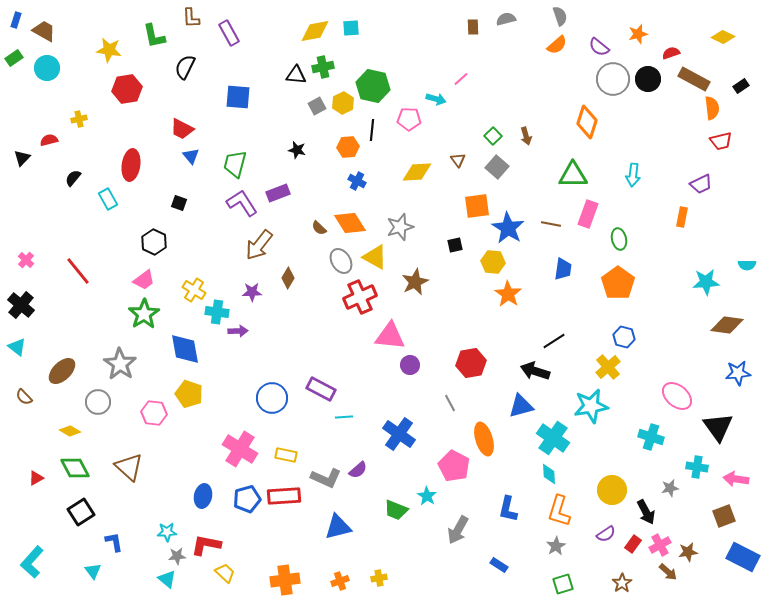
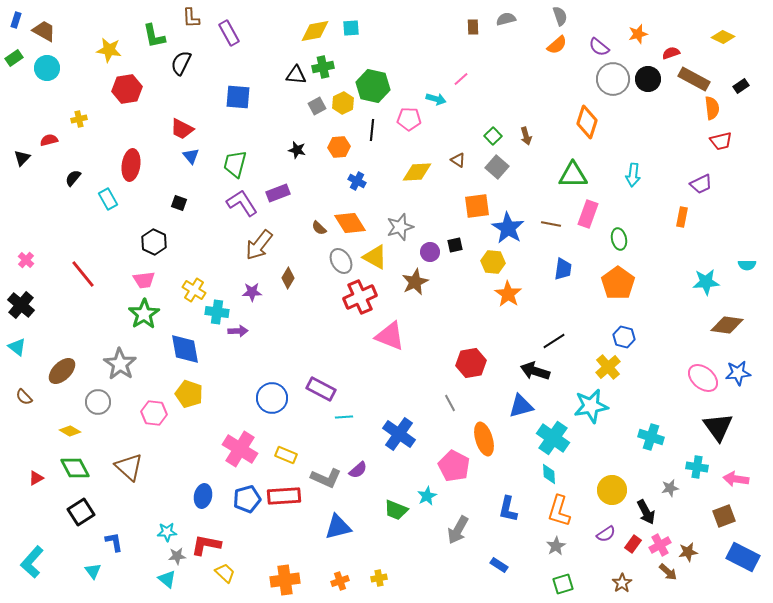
black semicircle at (185, 67): moved 4 px left, 4 px up
orange hexagon at (348, 147): moved 9 px left
brown triangle at (458, 160): rotated 21 degrees counterclockwise
red line at (78, 271): moved 5 px right, 3 px down
pink trapezoid at (144, 280): rotated 30 degrees clockwise
pink triangle at (390, 336): rotated 16 degrees clockwise
purple circle at (410, 365): moved 20 px right, 113 px up
pink ellipse at (677, 396): moved 26 px right, 18 px up
yellow rectangle at (286, 455): rotated 10 degrees clockwise
cyan star at (427, 496): rotated 12 degrees clockwise
